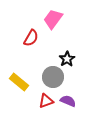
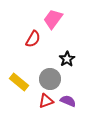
red semicircle: moved 2 px right, 1 px down
gray circle: moved 3 px left, 2 px down
